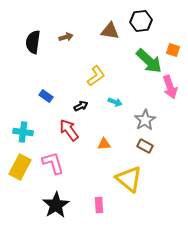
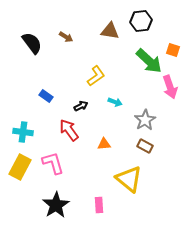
brown arrow: rotated 48 degrees clockwise
black semicircle: moved 1 px left, 1 px down; rotated 135 degrees clockwise
